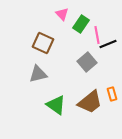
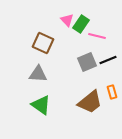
pink triangle: moved 5 px right, 6 px down
pink line: moved 1 px down; rotated 66 degrees counterclockwise
black line: moved 16 px down
gray square: rotated 18 degrees clockwise
gray triangle: rotated 18 degrees clockwise
orange rectangle: moved 2 px up
green triangle: moved 15 px left
